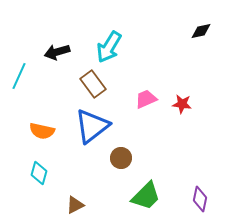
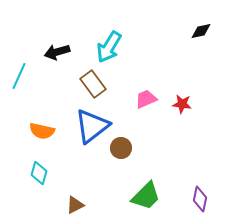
brown circle: moved 10 px up
